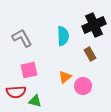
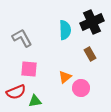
black cross: moved 2 px left, 3 px up
cyan semicircle: moved 2 px right, 6 px up
pink square: moved 1 px up; rotated 18 degrees clockwise
pink circle: moved 2 px left, 2 px down
red semicircle: rotated 18 degrees counterclockwise
green triangle: rotated 24 degrees counterclockwise
